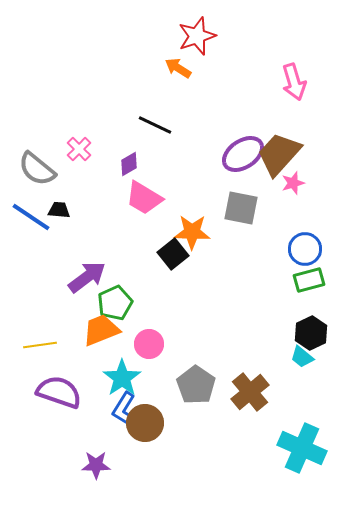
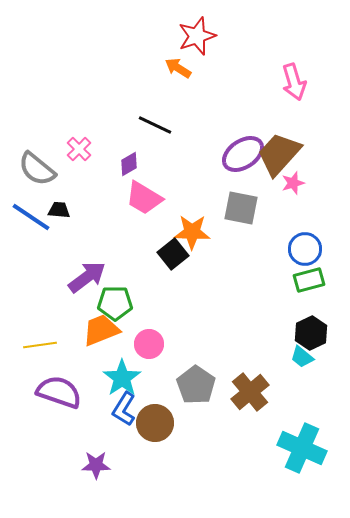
green pentagon: rotated 24 degrees clockwise
brown circle: moved 10 px right
